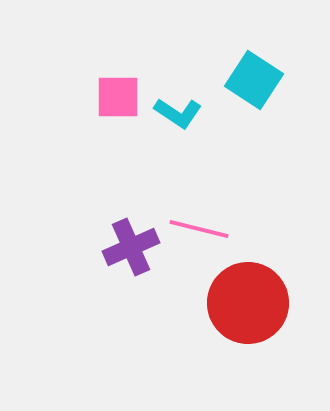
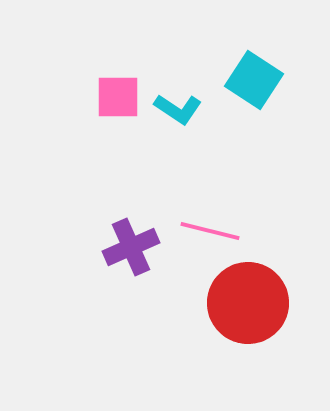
cyan L-shape: moved 4 px up
pink line: moved 11 px right, 2 px down
